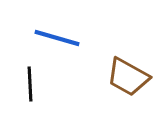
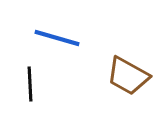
brown trapezoid: moved 1 px up
